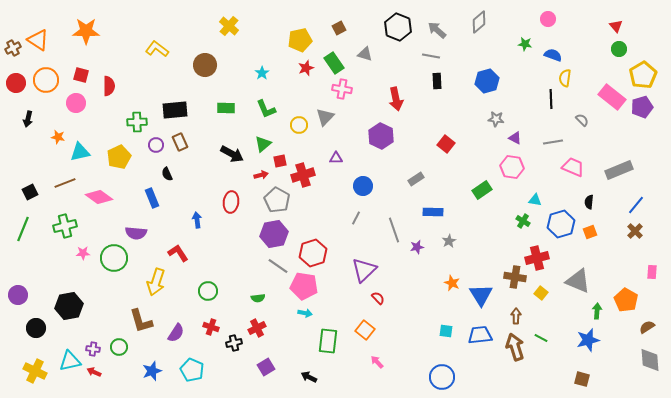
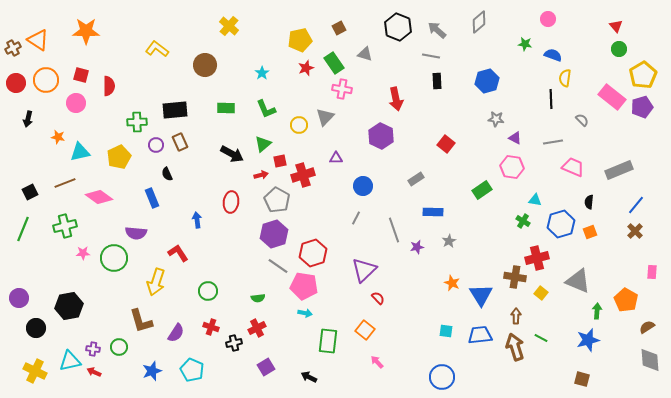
purple hexagon at (274, 234): rotated 8 degrees counterclockwise
purple circle at (18, 295): moved 1 px right, 3 px down
